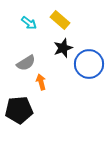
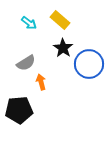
black star: rotated 18 degrees counterclockwise
